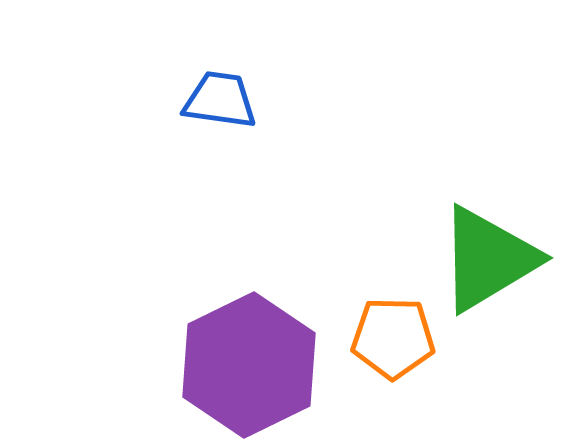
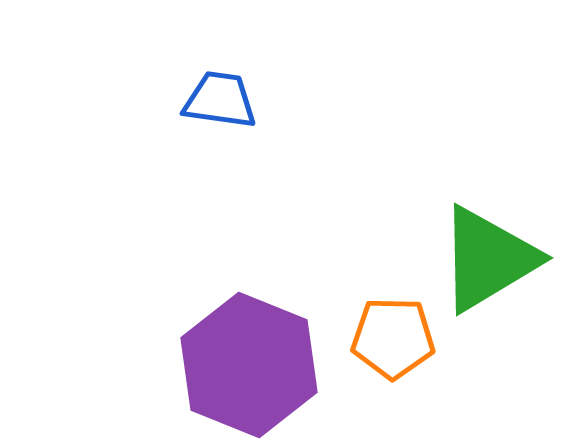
purple hexagon: rotated 12 degrees counterclockwise
